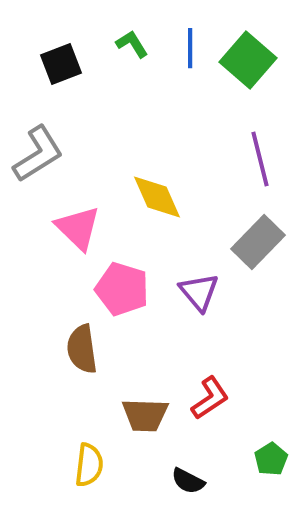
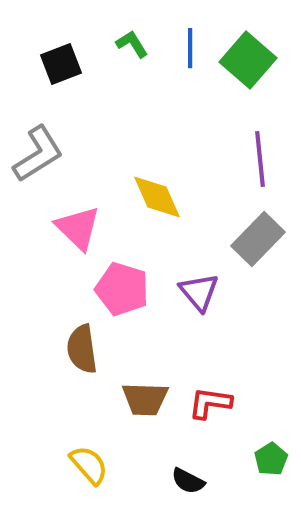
purple line: rotated 8 degrees clockwise
gray rectangle: moved 3 px up
red L-shape: moved 5 px down; rotated 138 degrees counterclockwise
brown trapezoid: moved 16 px up
yellow semicircle: rotated 48 degrees counterclockwise
